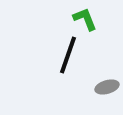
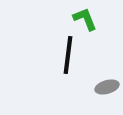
black line: rotated 12 degrees counterclockwise
